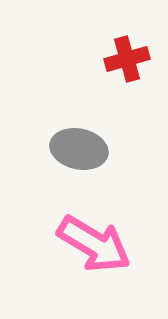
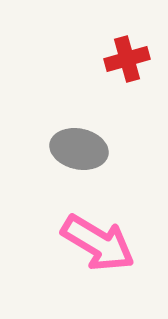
pink arrow: moved 4 px right, 1 px up
